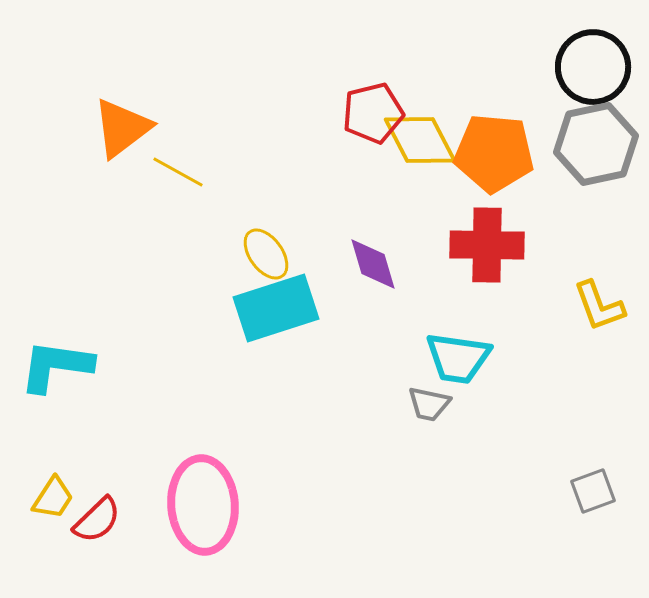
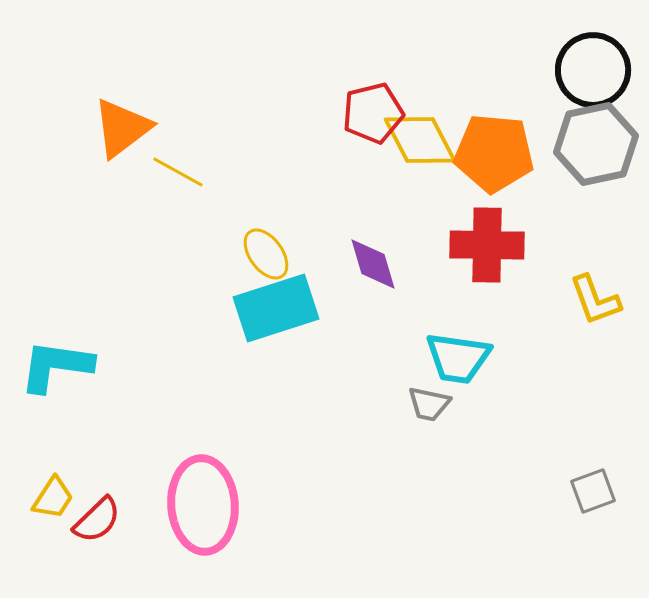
black circle: moved 3 px down
yellow L-shape: moved 4 px left, 6 px up
